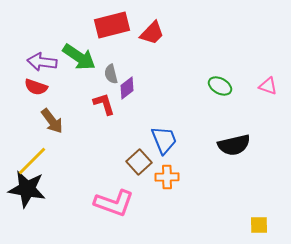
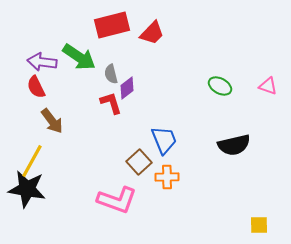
red semicircle: rotated 45 degrees clockwise
red L-shape: moved 7 px right, 1 px up
yellow line: rotated 16 degrees counterclockwise
pink L-shape: moved 3 px right, 3 px up
